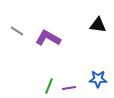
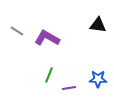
purple L-shape: moved 1 px left
green line: moved 11 px up
